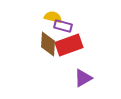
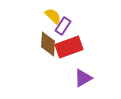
yellow semicircle: moved 1 px up; rotated 30 degrees clockwise
purple rectangle: rotated 72 degrees counterclockwise
red rectangle: moved 2 px down
